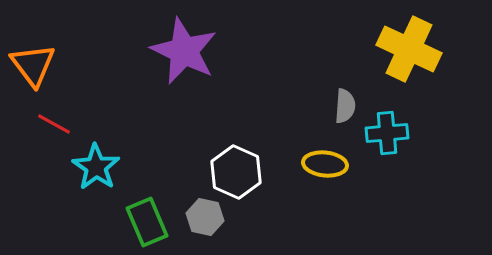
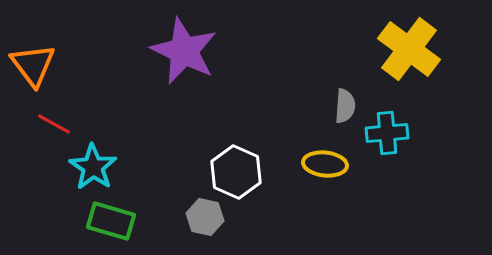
yellow cross: rotated 12 degrees clockwise
cyan star: moved 3 px left
green rectangle: moved 36 px left, 1 px up; rotated 51 degrees counterclockwise
